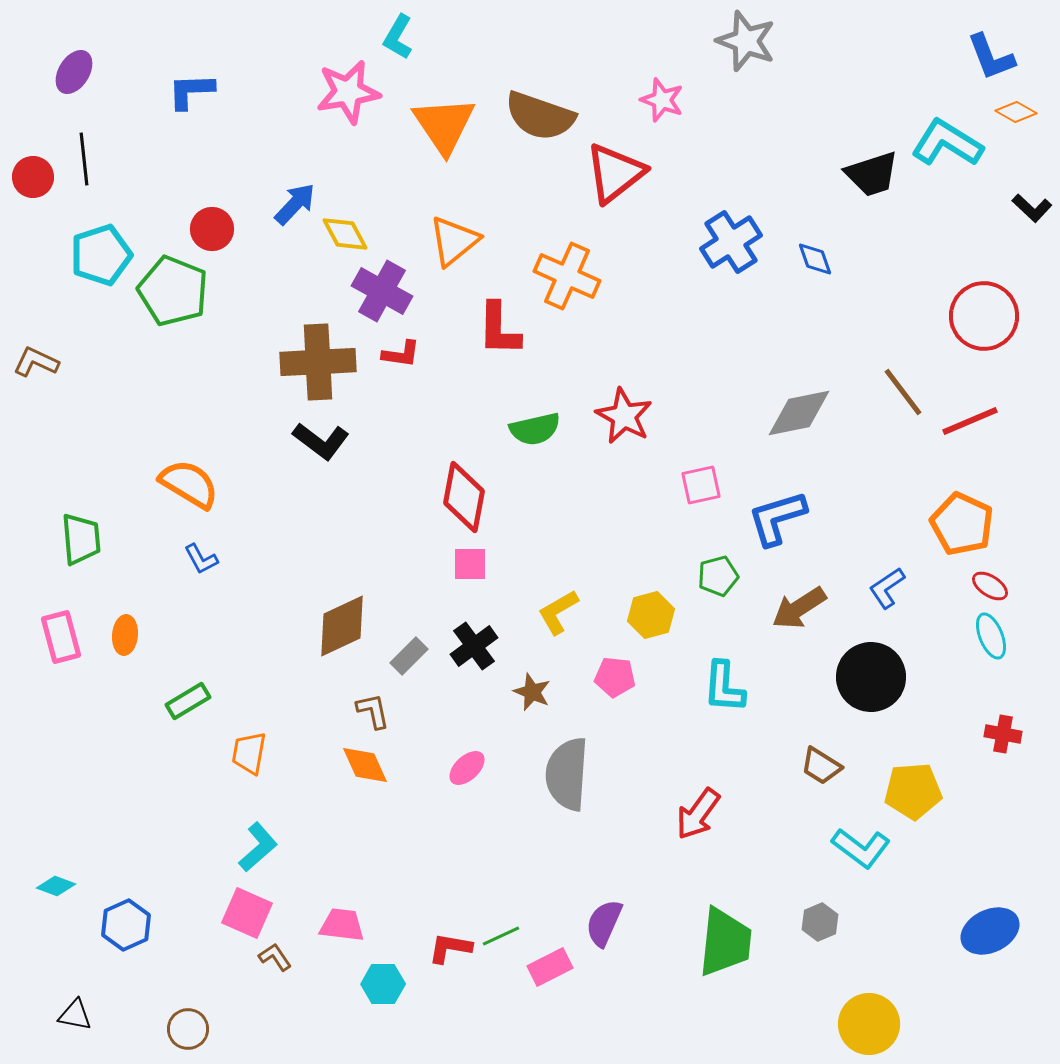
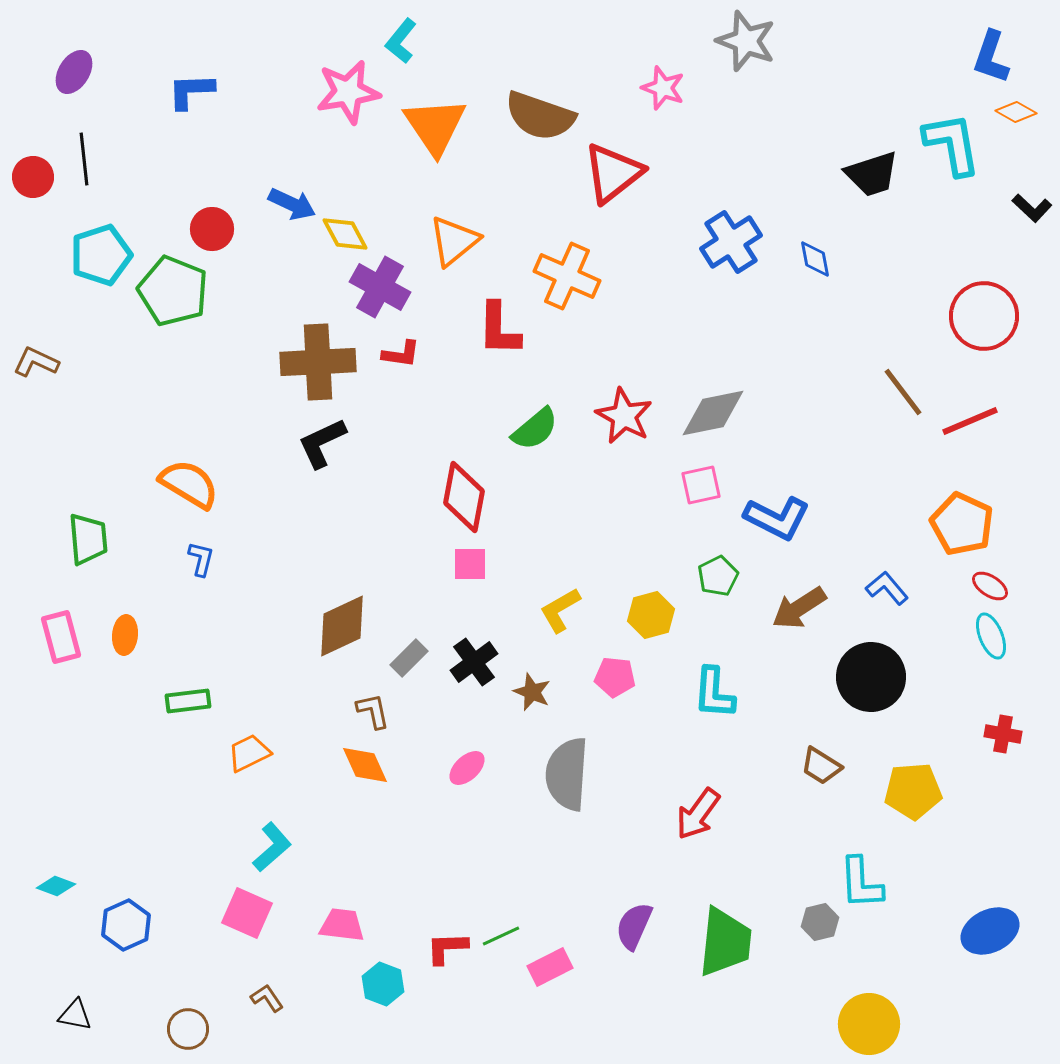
cyan L-shape at (398, 37): moved 3 px right, 4 px down; rotated 9 degrees clockwise
blue L-shape at (991, 57): rotated 40 degrees clockwise
pink star at (662, 100): moved 1 px right, 12 px up
orange triangle at (444, 125): moved 9 px left, 1 px down
cyan L-shape at (947, 143): moved 5 px right, 1 px down; rotated 48 degrees clockwise
red triangle at (615, 173): moved 2 px left
blue arrow at (295, 204): moved 3 px left; rotated 72 degrees clockwise
blue diamond at (815, 259): rotated 9 degrees clockwise
purple cross at (382, 291): moved 2 px left, 4 px up
gray diamond at (799, 413): moved 86 px left
green semicircle at (535, 429): rotated 27 degrees counterclockwise
black L-shape at (321, 441): moved 1 px right, 2 px down; rotated 118 degrees clockwise
blue L-shape at (777, 518): rotated 136 degrees counterclockwise
green trapezoid at (81, 539): moved 7 px right
blue L-shape at (201, 559): rotated 138 degrees counterclockwise
green pentagon at (718, 576): rotated 12 degrees counterclockwise
blue L-shape at (887, 588): rotated 84 degrees clockwise
yellow L-shape at (558, 612): moved 2 px right, 2 px up
black cross at (474, 646): moved 16 px down
gray rectangle at (409, 656): moved 2 px down
cyan L-shape at (724, 687): moved 10 px left, 6 px down
green rectangle at (188, 701): rotated 24 degrees clockwise
orange trapezoid at (249, 753): rotated 54 degrees clockwise
cyan L-shape at (258, 847): moved 14 px right
cyan L-shape at (861, 848): moved 35 px down; rotated 50 degrees clockwise
gray hexagon at (820, 922): rotated 9 degrees clockwise
purple semicircle at (604, 923): moved 30 px right, 3 px down
red L-shape at (450, 948): moved 3 px left; rotated 12 degrees counterclockwise
brown L-shape at (275, 957): moved 8 px left, 41 px down
cyan hexagon at (383, 984): rotated 21 degrees clockwise
